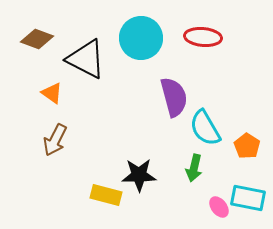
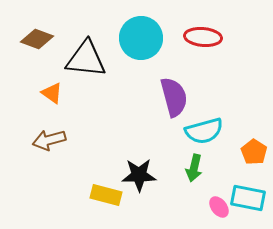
black triangle: rotated 21 degrees counterclockwise
cyan semicircle: moved 1 px left, 3 px down; rotated 75 degrees counterclockwise
brown arrow: moved 6 px left; rotated 48 degrees clockwise
orange pentagon: moved 7 px right, 6 px down
